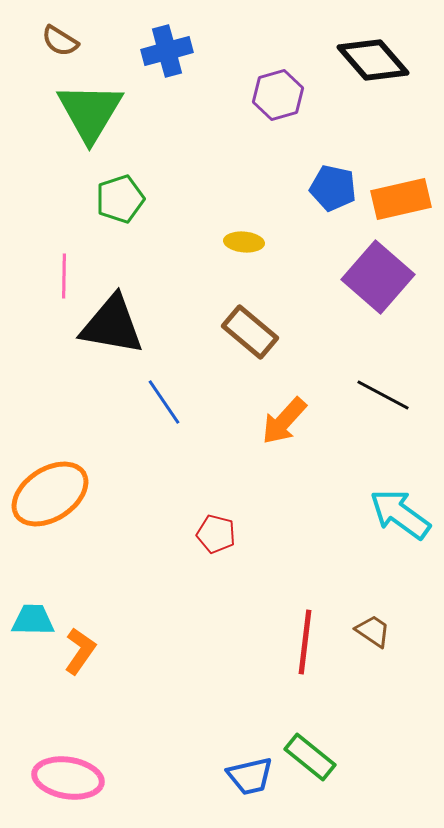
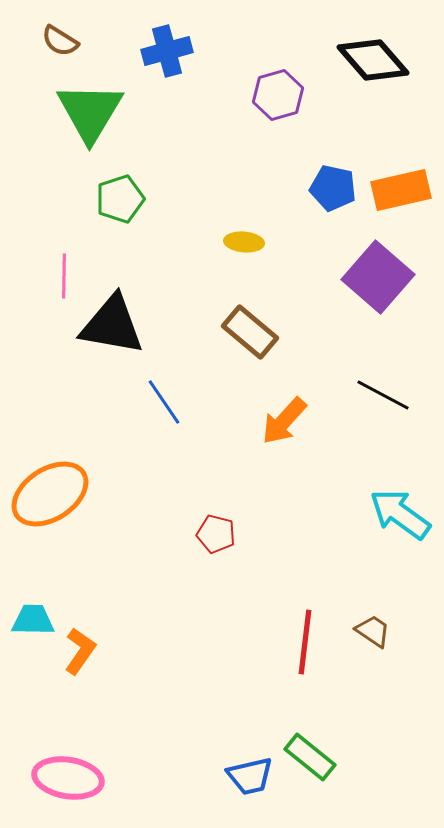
orange rectangle: moved 9 px up
